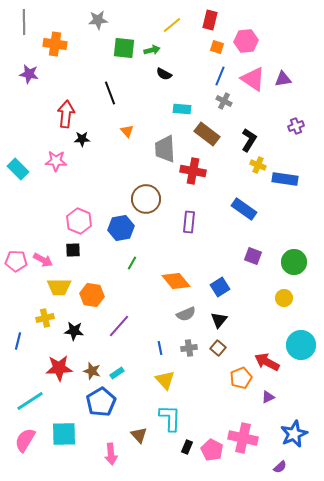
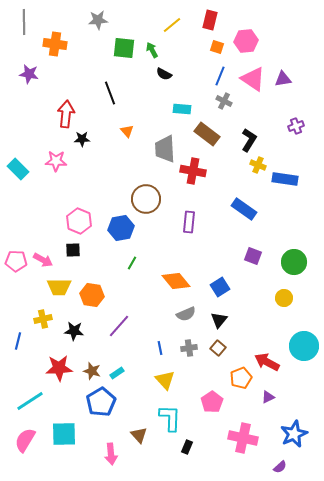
green arrow at (152, 50): rotated 105 degrees counterclockwise
yellow cross at (45, 318): moved 2 px left, 1 px down
cyan circle at (301, 345): moved 3 px right, 1 px down
pink pentagon at (212, 450): moved 48 px up; rotated 10 degrees clockwise
